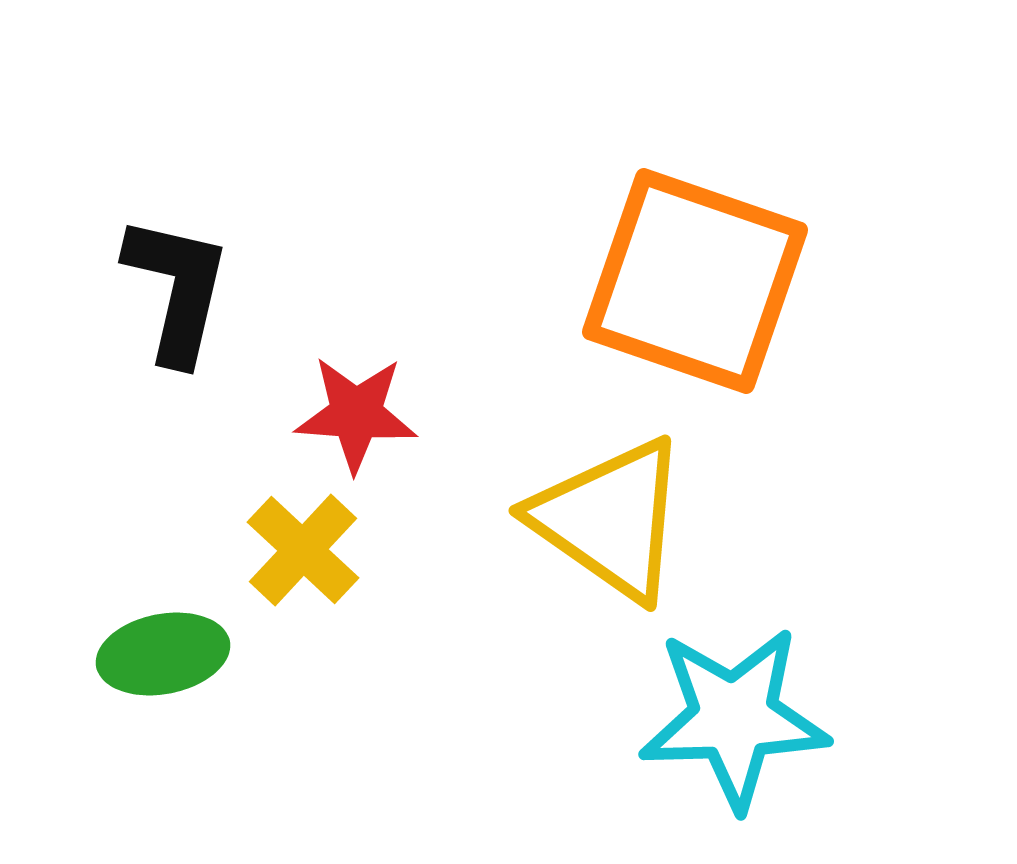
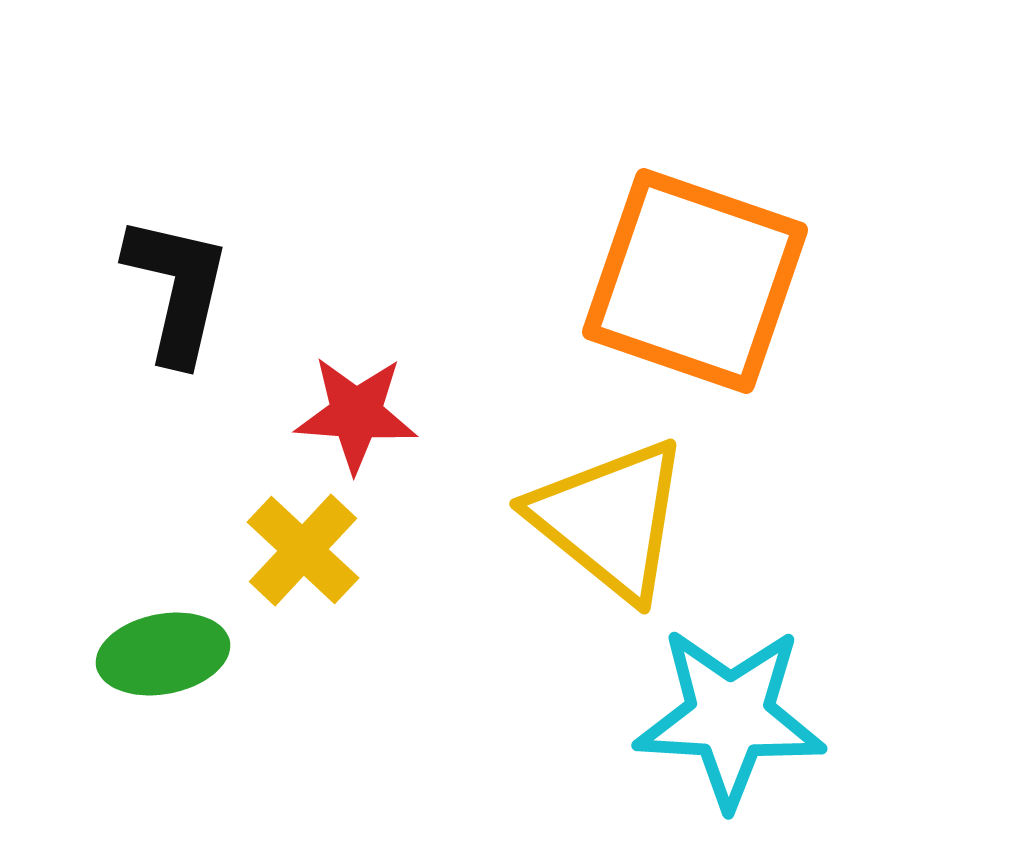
yellow triangle: rotated 4 degrees clockwise
cyan star: moved 4 px left, 1 px up; rotated 5 degrees clockwise
